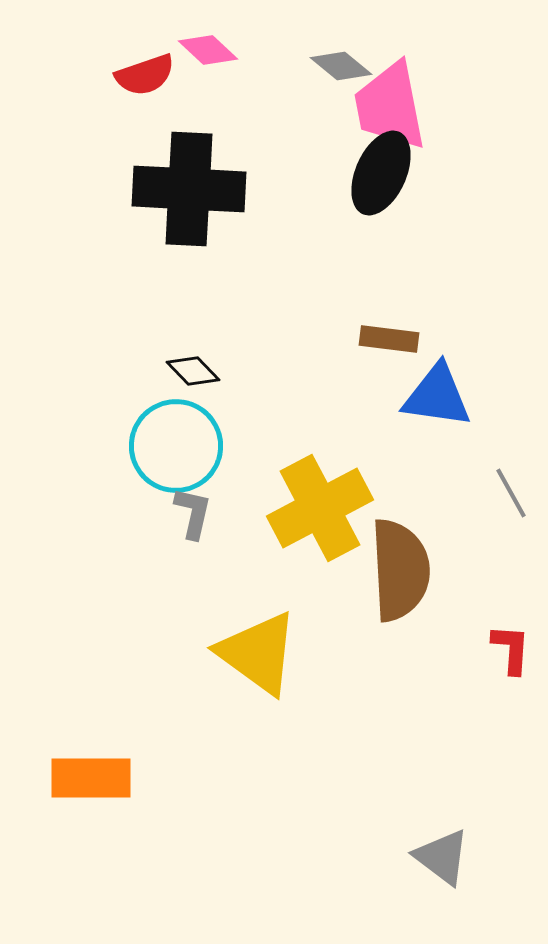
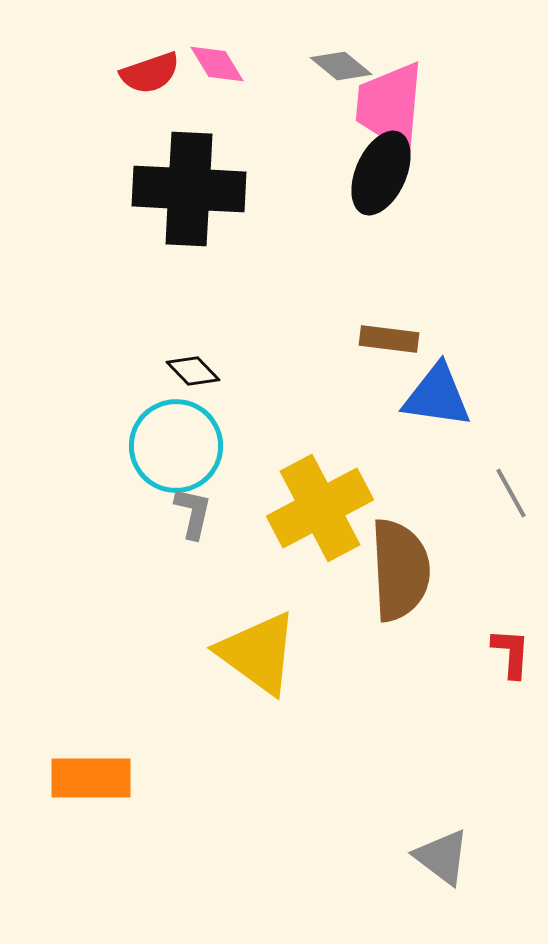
pink diamond: moved 9 px right, 14 px down; rotated 16 degrees clockwise
red semicircle: moved 5 px right, 2 px up
pink trapezoid: rotated 16 degrees clockwise
red L-shape: moved 4 px down
